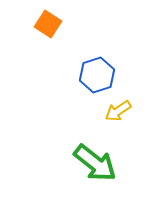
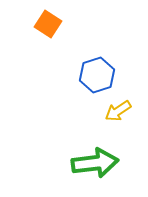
green arrow: rotated 45 degrees counterclockwise
